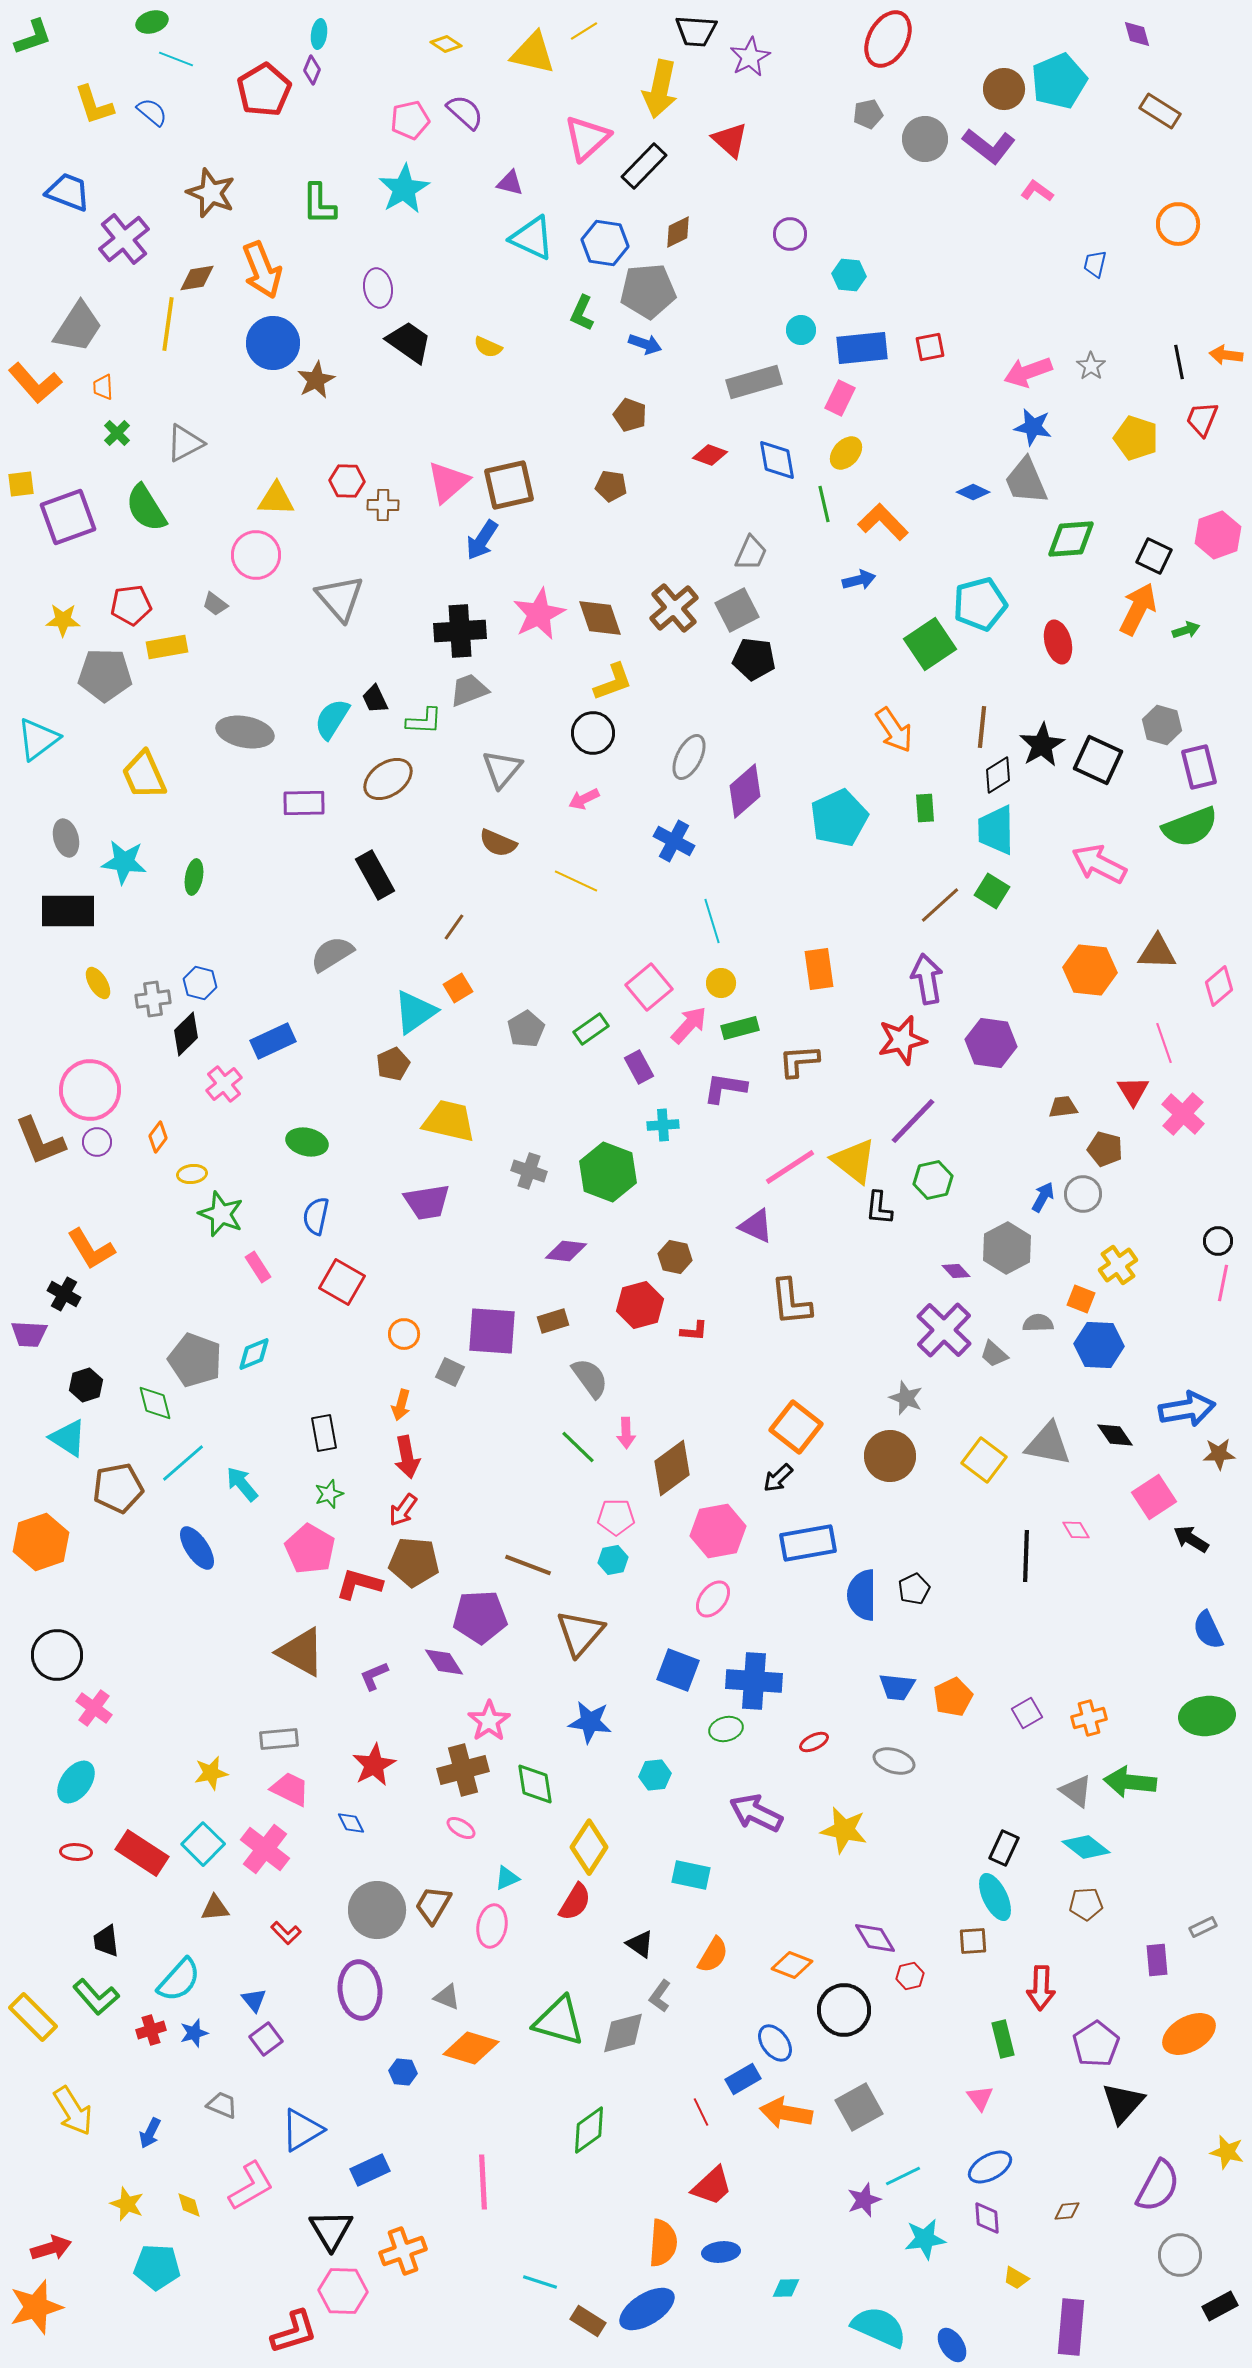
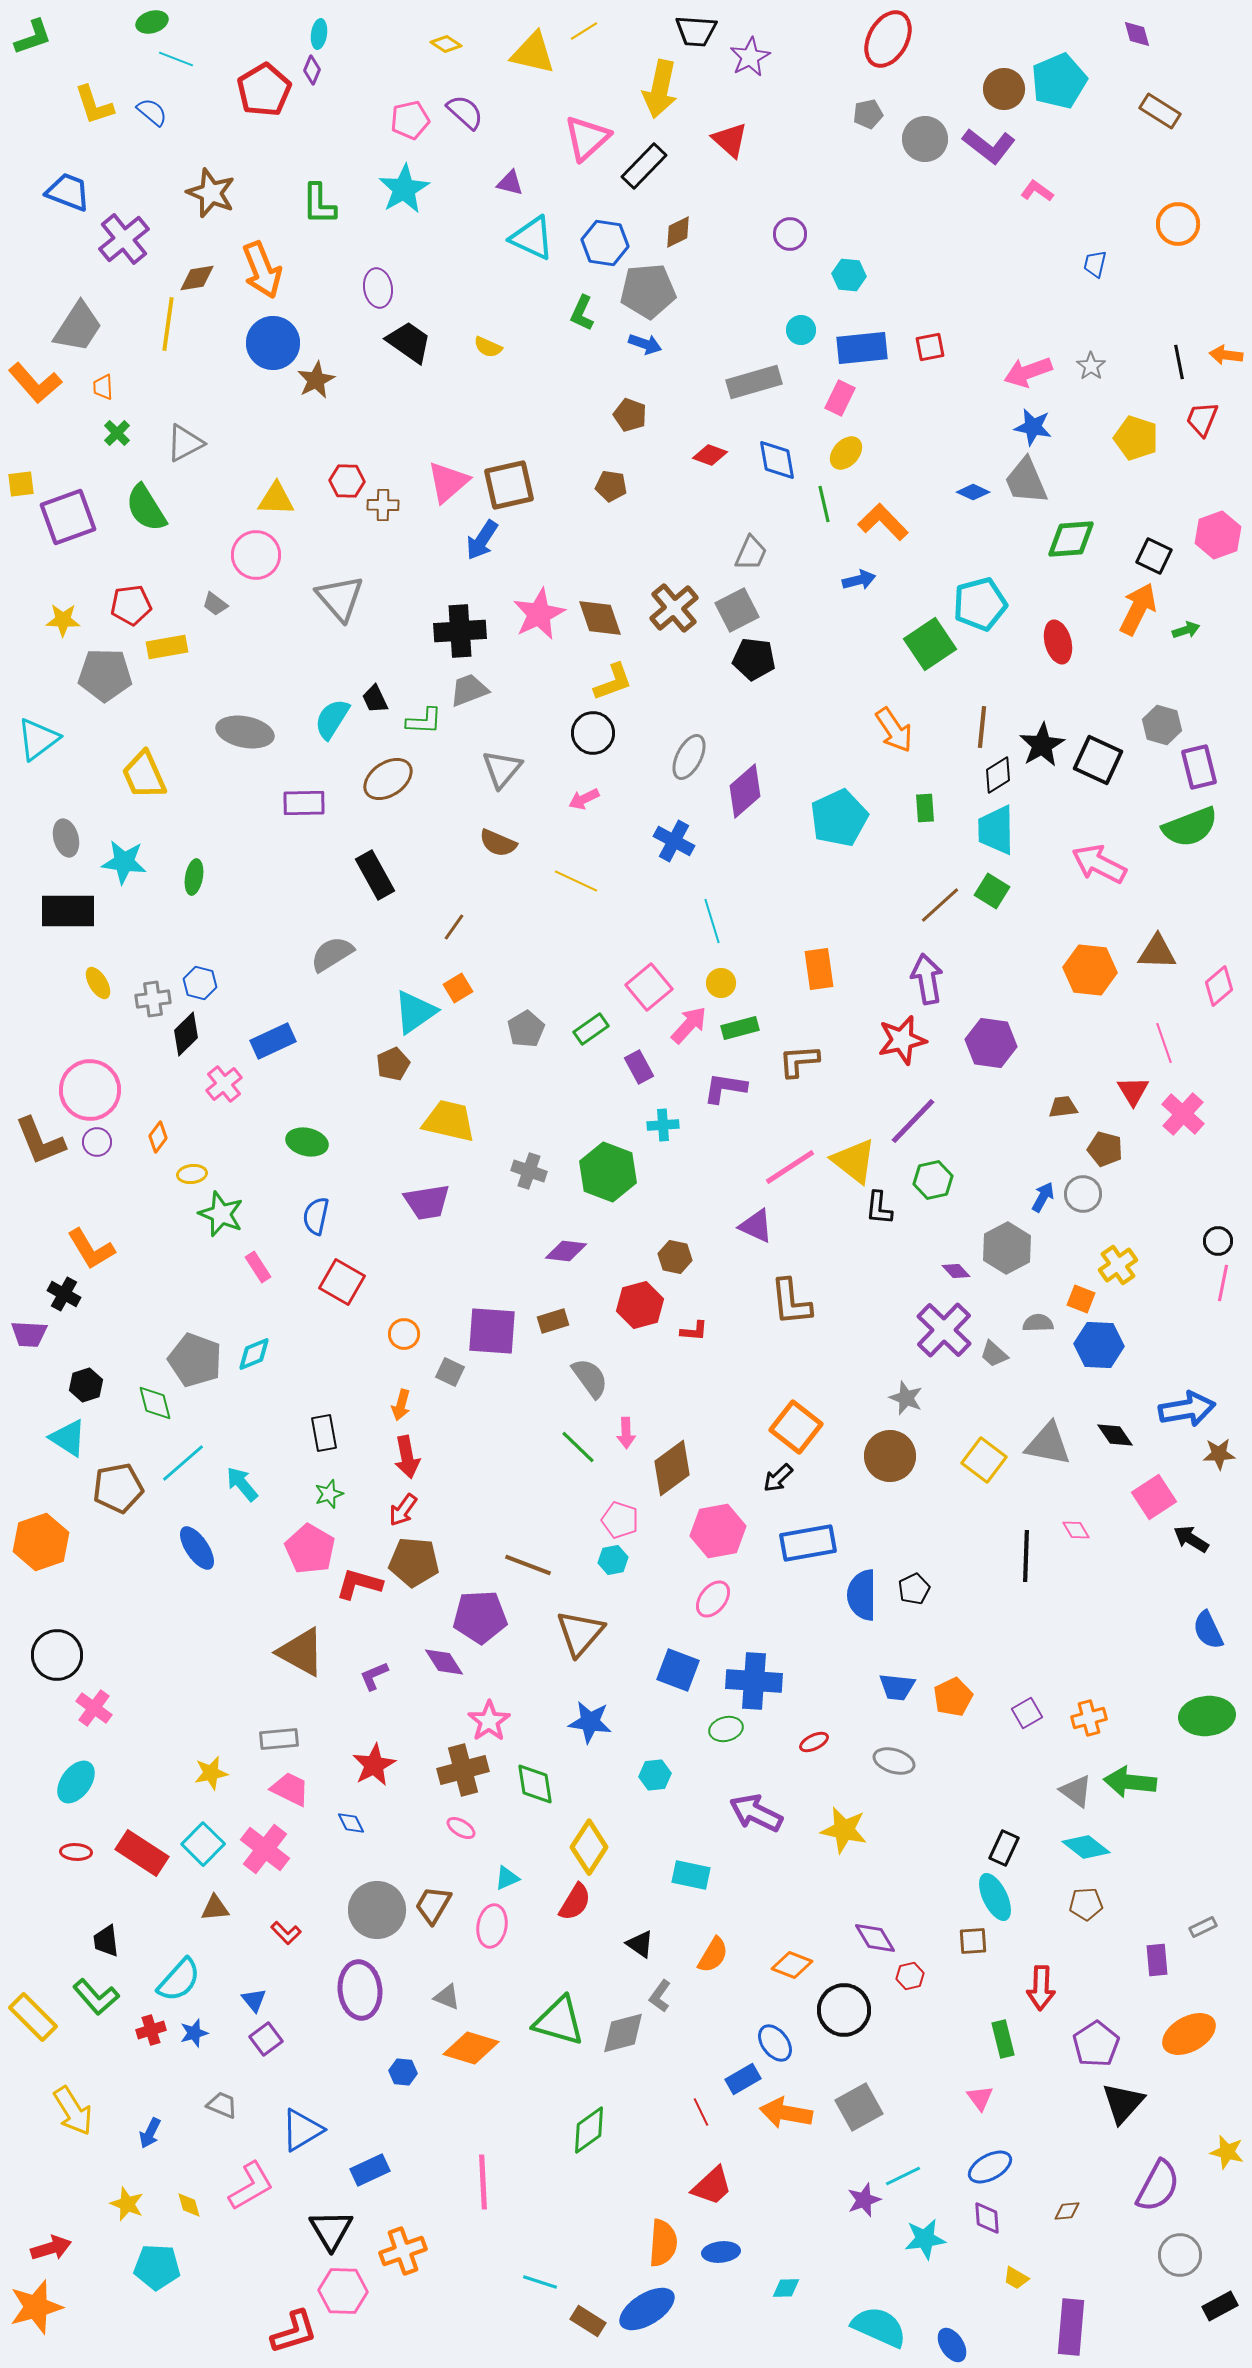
pink pentagon at (616, 1517): moved 4 px right, 3 px down; rotated 18 degrees clockwise
